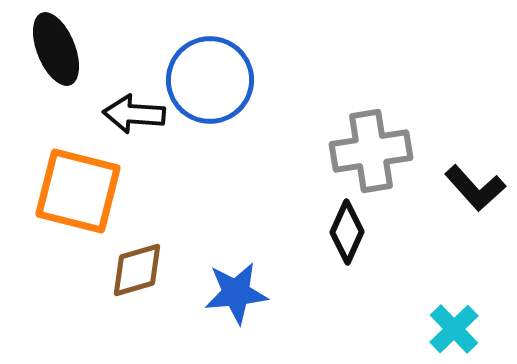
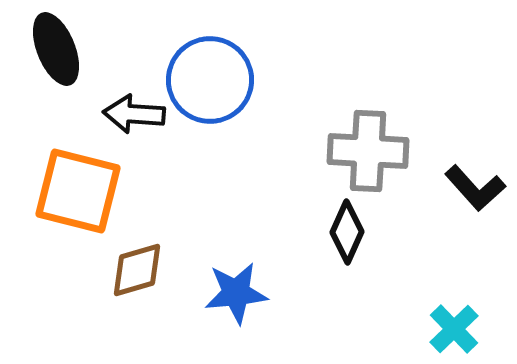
gray cross: moved 3 px left; rotated 12 degrees clockwise
